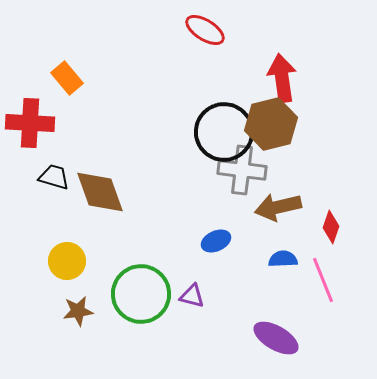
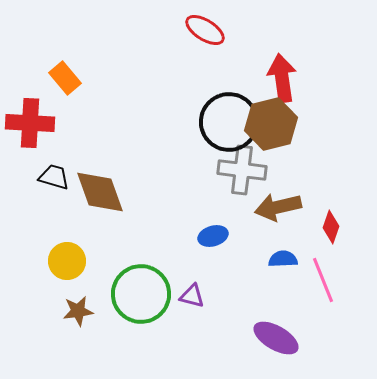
orange rectangle: moved 2 px left
black circle: moved 5 px right, 10 px up
blue ellipse: moved 3 px left, 5 px up; rotated 8 degrees clockwise
